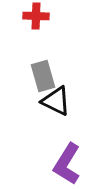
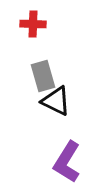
red cross: moved 3 px left, 8 px down
purple L-shape: moved 2 px up
